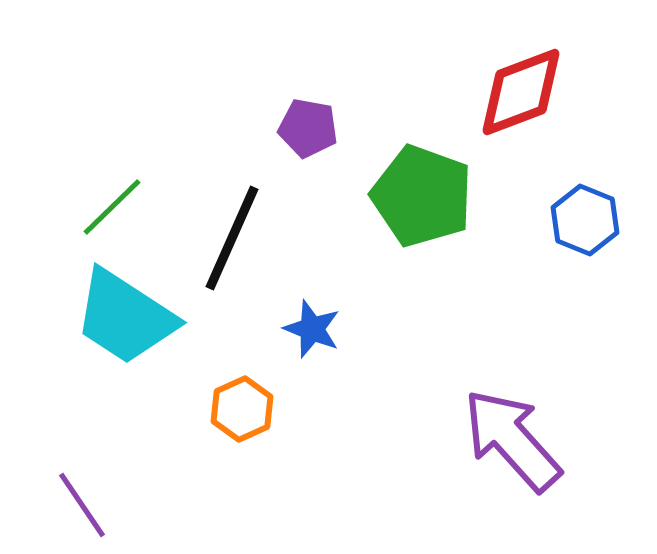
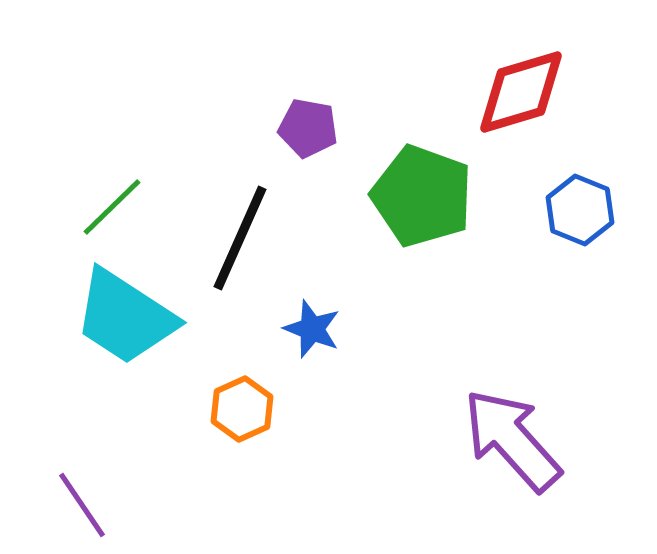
red diamond: rotated 4 degrees clockwise
blue hexagon: moved 5 px left, 10 px up
black line: moved 8 px right
